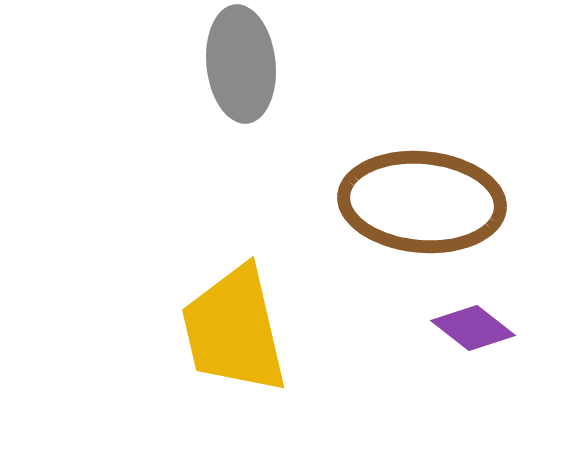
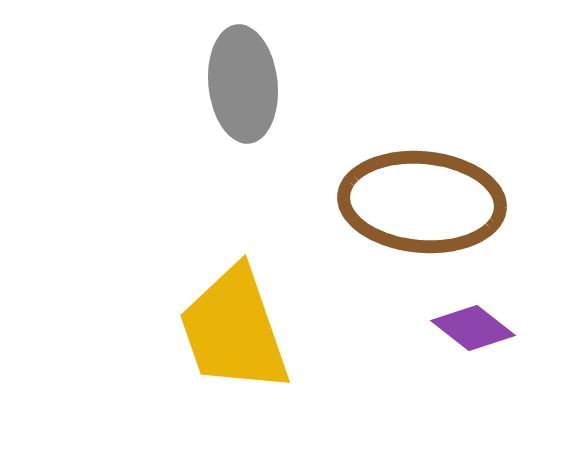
gray ellipse: moved 2 px right, 20 px down
yellow trapezoid: rotated 6 degrees counterclockwise
